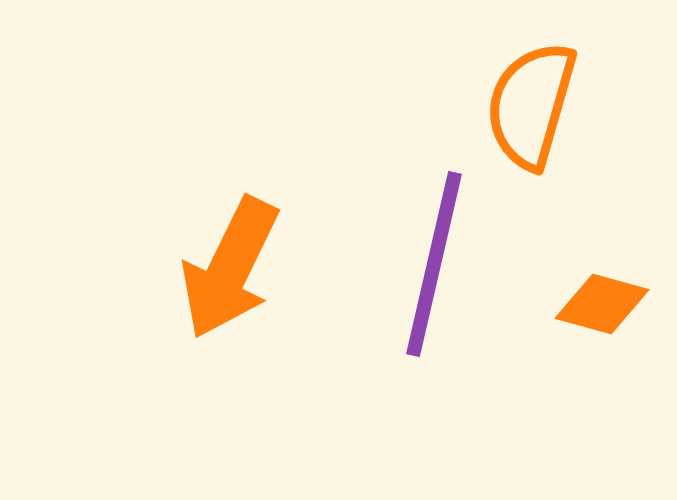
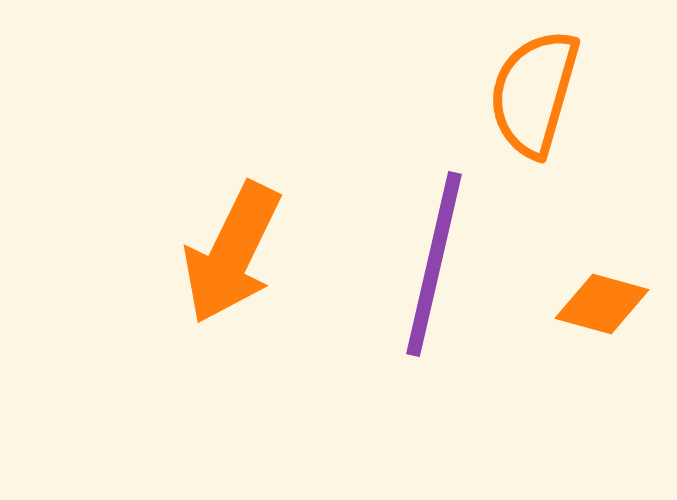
orange semicircle: moved 3 px right, 12 px up
orange arrow: moved 2 px right, 15 px up
